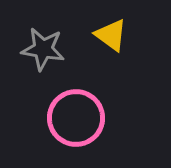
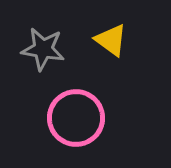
yellow triangle: moved 5 px down
